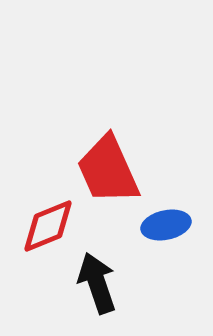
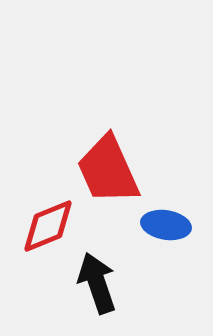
blue ellipse: rotated 21 degrees clockwise
